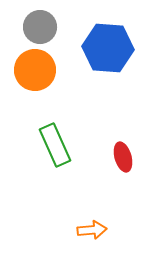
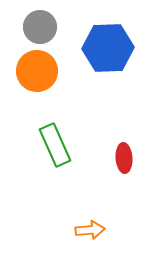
blue hexagon: rotated 6 degrees counterclockwise
orange circle: moved 2 px right, 1 px down
red ellipse: moved 1 px right, 1 px down; rotated 12 degrees clockwise
orange arrow: moved 2 px left
